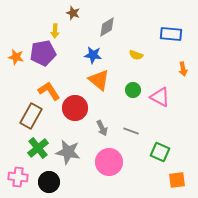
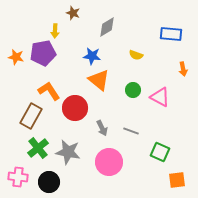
blue star: moved 1 px left, 1 px down
